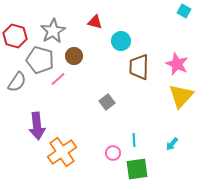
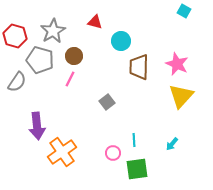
pink line: moved 12 px right; rotated 21 degrees counterclockwise
